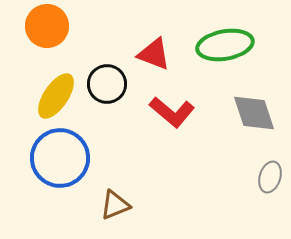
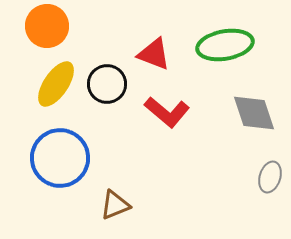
yellow ellipse: moved 12 px up
red L-shape: moved 5 px left
